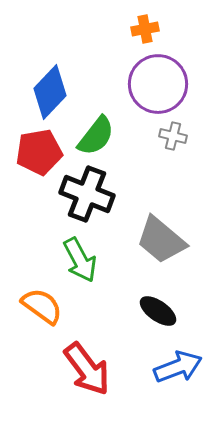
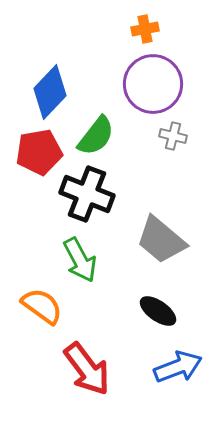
purple circle: moved 5 px left
